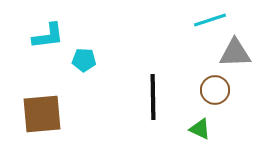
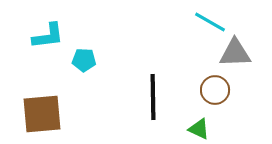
cyan line: moved 2 px down; rotated 48 degrees clockwise
green triangle: moved 1 px left
